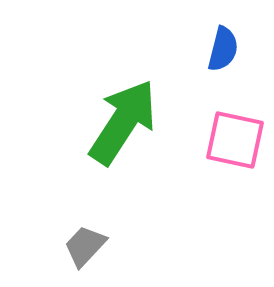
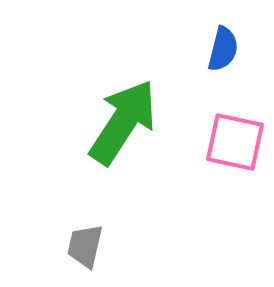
pink square: moved 2 px down
gray trapezoid: rotated 30 degrees counterclockwise
